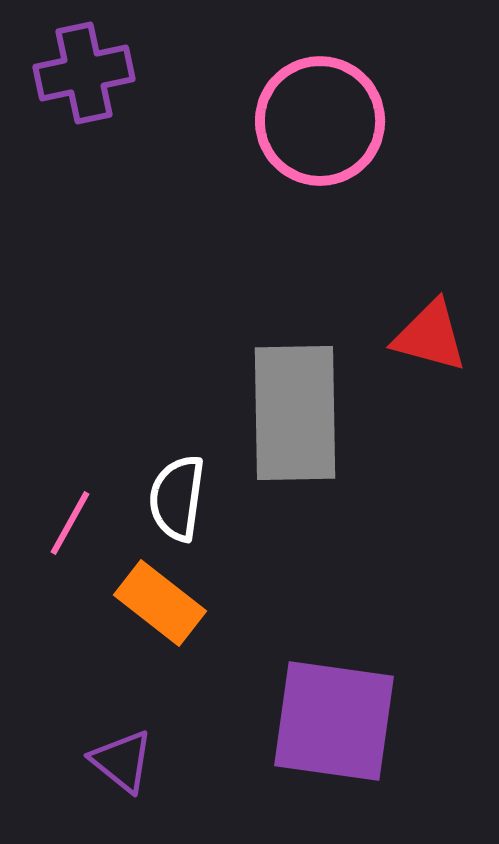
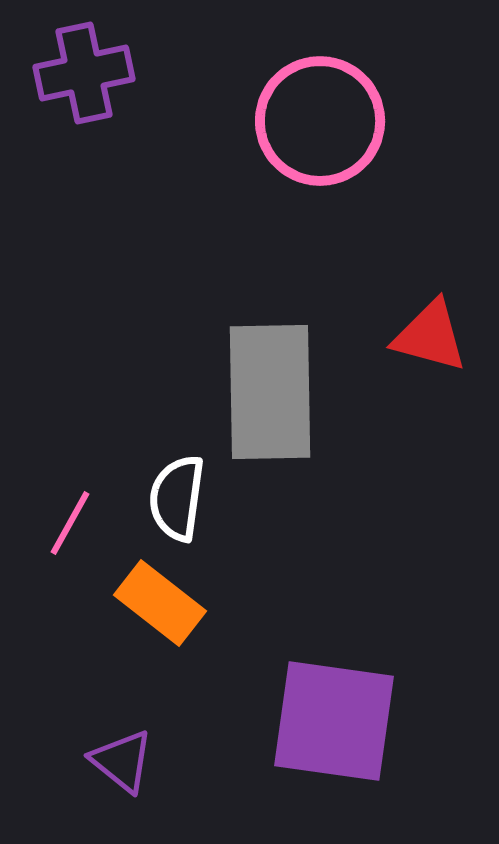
gray rectangle: moved 25 px left, 21 px up
